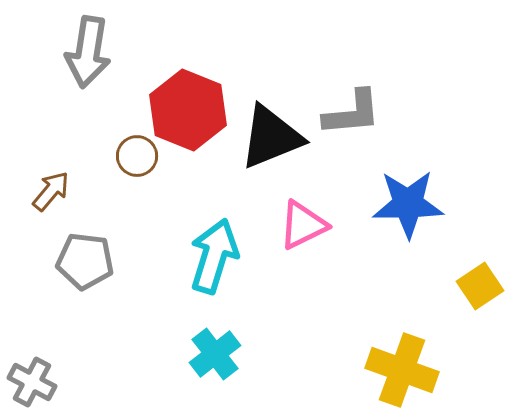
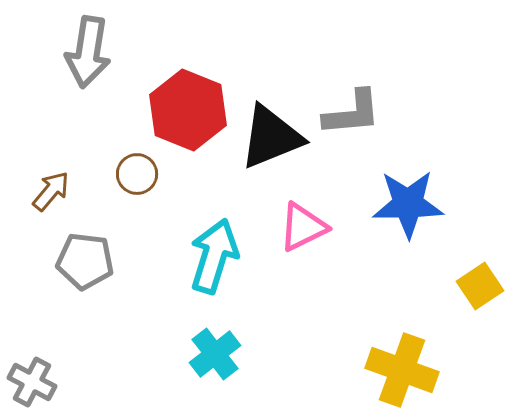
brown circle: moved 18 px down
pink triangle: moved 2 px down
